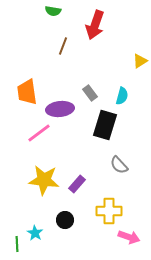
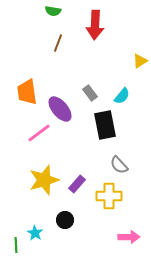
red arrow: rotated 16 degrees counterclockwise
brown line: moved 5 px left, 3 px up
cyan semicircle: rotated 24 degrees clockwise
purple ellipse: rotated 56 degrees clockwise
black rectangle: rotated 28 degrees counterclockwise
yellow star: rotated 24 degrees counterclockwise
yellow cross: moved 15 px up
pink arrow: rotated 20 degrees counterclockwise
green line: moved 1 px left, 1 px down
